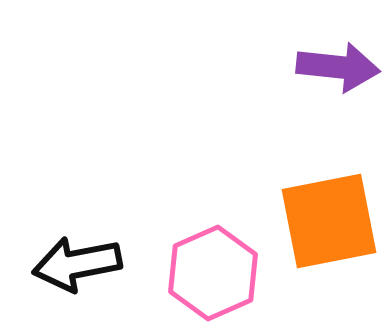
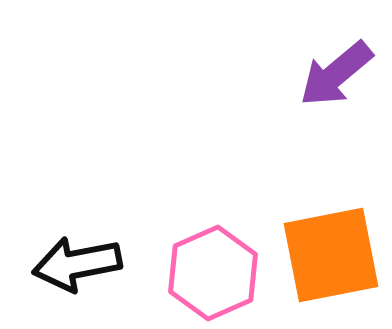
purple arrow: moved 2 px left, 7 px down; rotated 134 degrees clockwise
orange square: moved 2 px right, 34 px down
